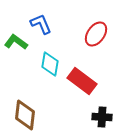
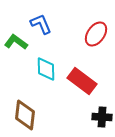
cyan diamond: moved 4 px left, 5 px down; rotated 10 degrees counterclockwise
